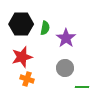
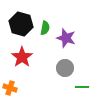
black hexagon: rotated 15 degrees clockwise
purple star: rotated 18 degrees counterclockwise
red star: rotated 20 degrees counterclockwise
orange cross: moved 17 px left, 9 px down
